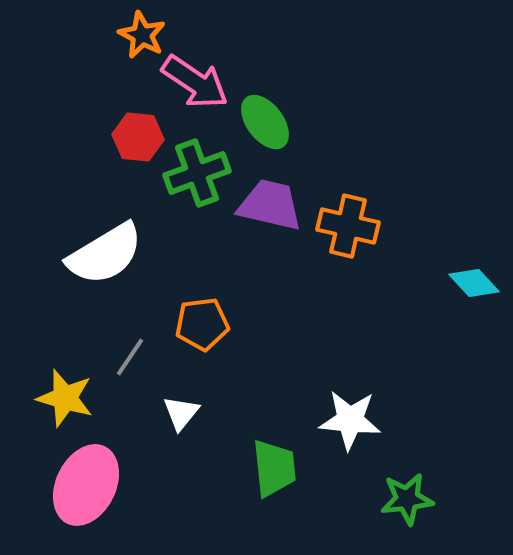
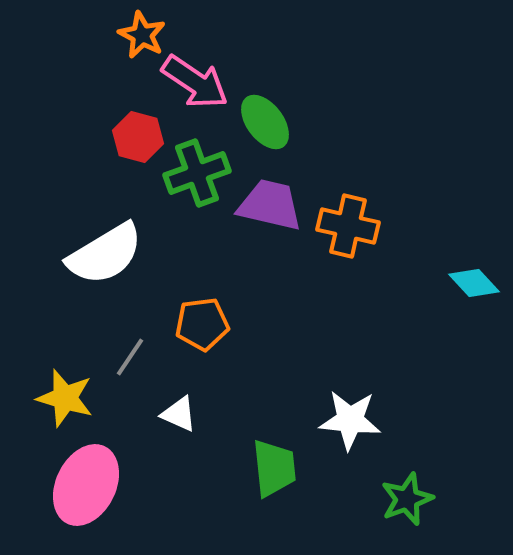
red hexagon: rotated 9 degrees clockwise
white triangle: moved 2 px left, 1 px down; rotated 45 degrees counterclockwise
green star: rotated 14 degrees counterclockwise
